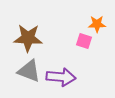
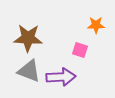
orange star: moved 1 px left, 1 px down
pink square: moved 4 px left, 9 px down
purple arrow: rotated 8 degrees counterclockwise
